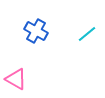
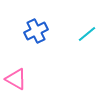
blue cross: rotated 35 degrees clockwise
